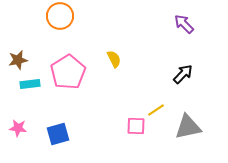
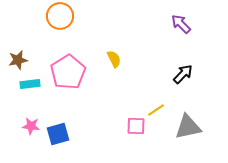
purple arrow: moved 3 px left
pink star: moved 13 px right, 2 px up
